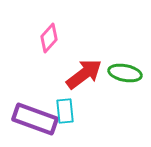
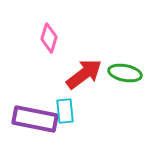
pink diamond: rotated 24 degrees counterclockwise
purple rectangle: rotated 9 degrees counterclockwise
